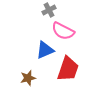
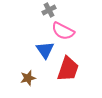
blue triangle: rotated 42 degrees counterclockwise
